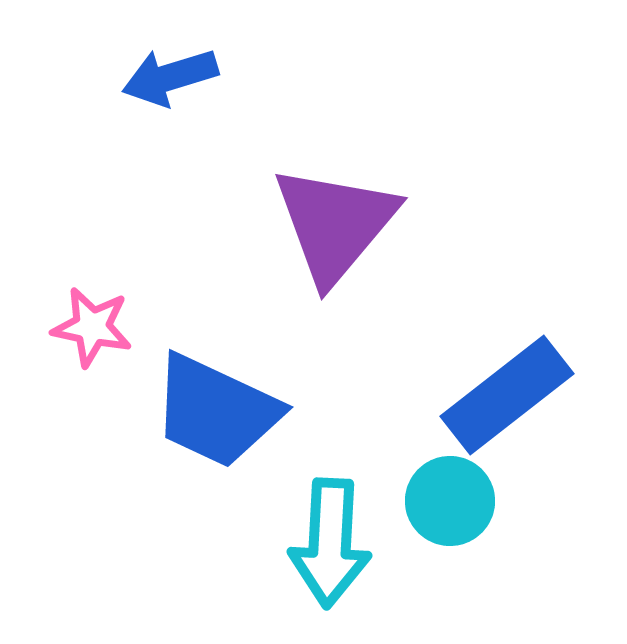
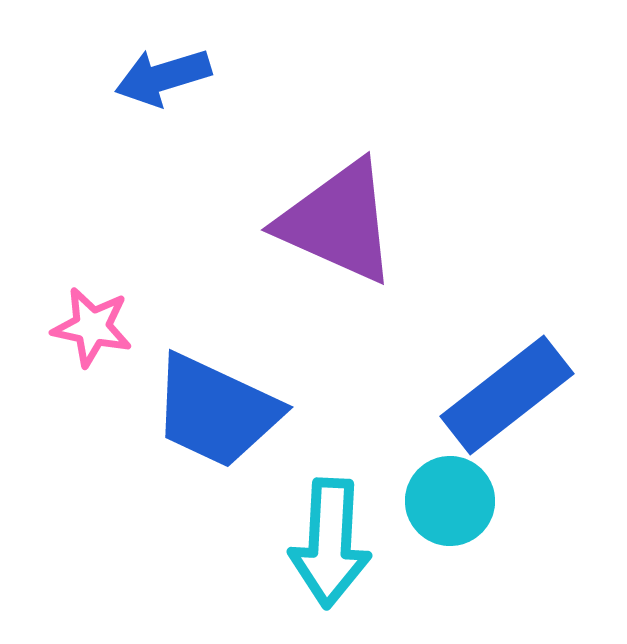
blue arrow: moved 7 px left
purple triangle: moved 3 px right, 2 px up; rotated 46 degrees counterclockwise
